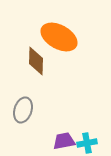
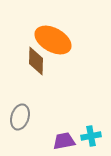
orange ellipse: moved 6 px left, 3 px down
gray ellipse: moved 3 px left, 7 px down
cyan cross: moved 4 px right, 7 px up
